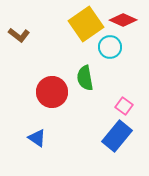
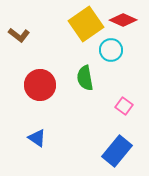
cyan circle: moved 1 px right, 3 px down
red circle: moved 12 px left, 7 px up
blue rectangle: moved 15 px down
